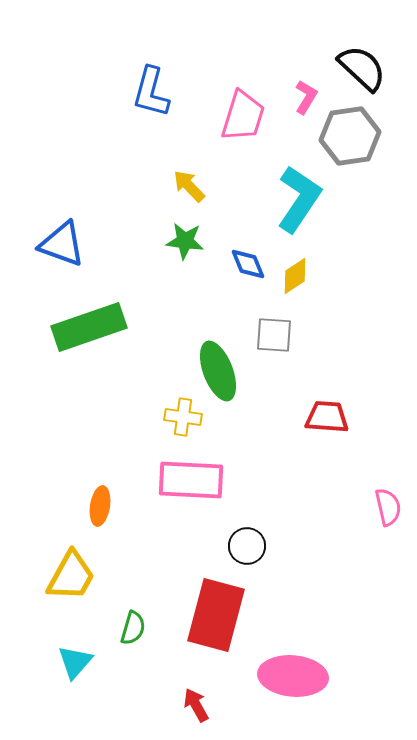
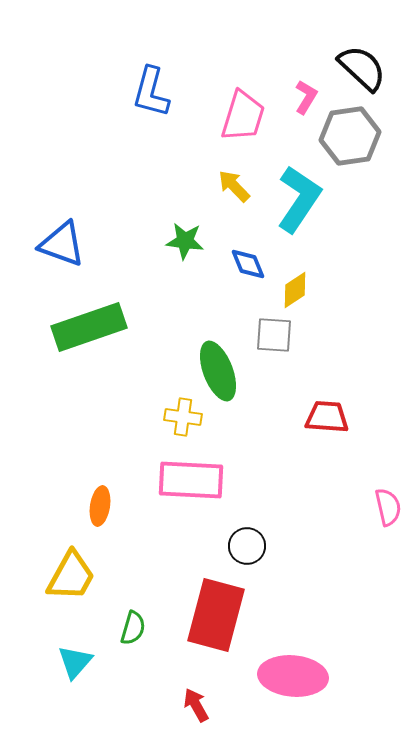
yellow arrow: moved 45 px right
yellow diamond: moved 14 px down
